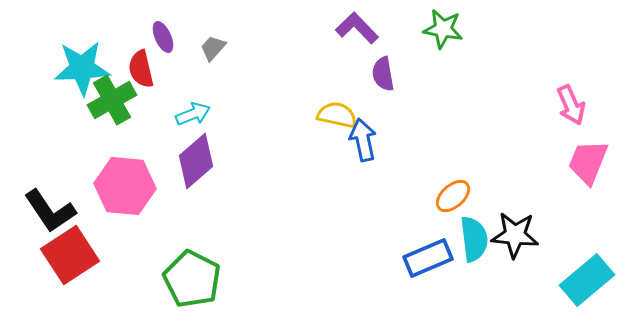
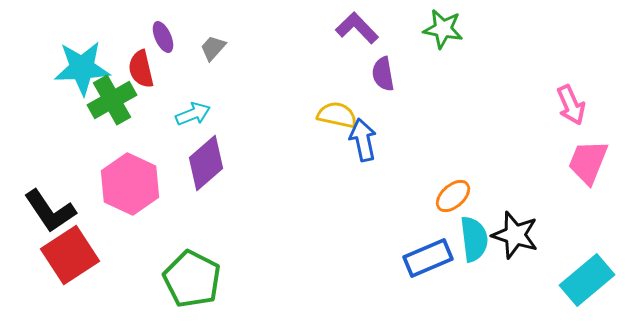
purple diamond: moved 10 px right, 2 px down
pink hexagon: moved 5 px right, 2 px up; rotated 20 degrees clockwise
black star: rotated 12 degrees clockwise
